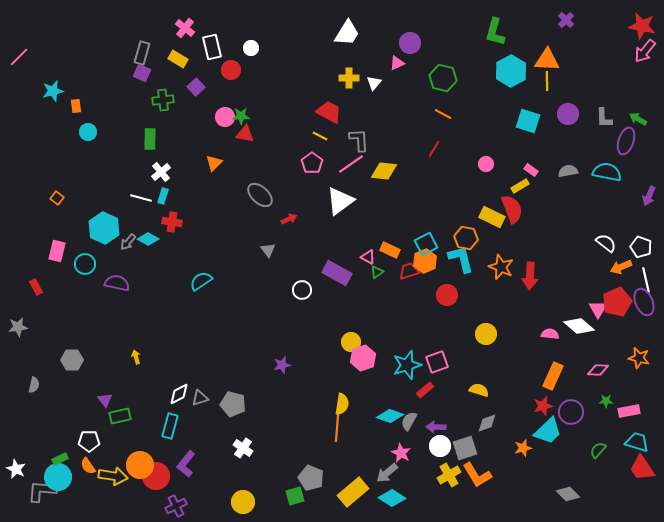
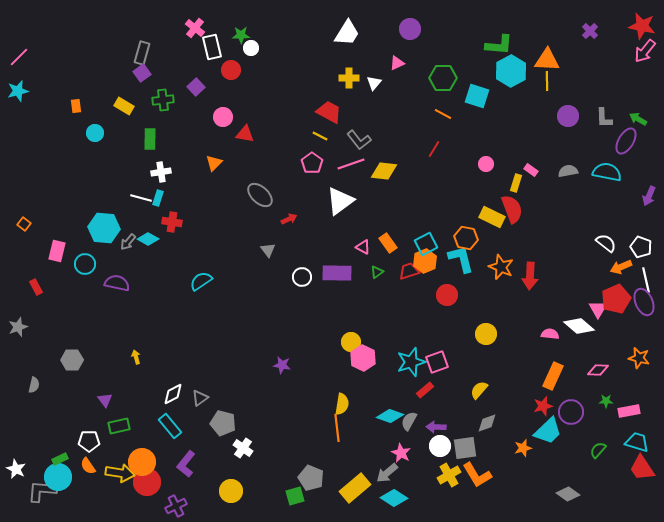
purple cross at (566, 20): moved 24 px right, 11 px down
pink cross at (185, 28): moved 10 px right
green L-shape at (495, 32): moved 4 px right, 13 px down; rotated 100 degrees counterclockwise
purple circle at (410, 43): moved 14 px up
yellow rectangle at (178, 59): moved 54 px left, 47 px down
purple square at (142, 73): rotated 30 degrees clockwise
green hexagon at (443, 78): rotated 12 degrees counterclockwise
cyan star at (53, 91): moved 35 px left
purple circle at (568, 114): moved 2 px down
green star at (241, 116): moved 81 px up
pink circle at (225, 117): moved 2 px left
cyan square at (528, 121): moved 51 px left, 25 px up
cyan circle at (88, 132): moved 7 px right, 1 px down
gray L-shape at (359, 140): rotated 145 degrees clockwise
purple ellipse at (626, 141): rotated 12 degrees clockwise
pink line at (351, 164): rotated 16 degrees clockwise
white cross at (161, 172): rotated 30 degrees clockwise
yellow rectangle at (520, 186): moved 4 px left, 3 px up; rotated 42 degrees counterclockwise
cyan rectangle at (163, 196): moved 5 px left, 2 px down
orange square at (57, 198): moved 33 px left, 26 px down
cyan hexagon at (104, 228): rotated 20 degrees counterclockwise
orange rectangle at (390, 250): moved 2 px left, 7 px up; rotated 30 degrees clockwise
pink triangle at (368, 257): moved 5 px left, 10 px up
purple rectangle at (337, 273): rotated 28 degrees counterclockwise
white circle at (302, 290): moved 13 px up
red pentagon at (617, 302): moved 1 px left, 3 px up
gray star at (18, 327): rotated 12 degrees counterclockwise
pink hexagon at (363, 358): rotated 15 degrees counterclockwise
purple star at (282, 365): rotated 24 degrees clockwise
cyan star at (407, 365): moved 4 px right, 3 px up
yellow semicircle at (479, 390): rotated 66 degrees counterclockwise
white diamond at (179, 394): moved 6 px left
gray triangle at (200, 398): rotated 18 degrees counterclockwise
gray pentagon at (233, 404): moved 10 px left, 19 px down
green rectangle at (120, 416): moved 1 px left, 10 px down
cyan rectangle at (170, 426): rotated 55 degrees counterclockwise
orange line at (337, 428): rotated 12 degrees counterclockwise
gray square at (465, 448): rotated 10 degrees clockwise
orange circle at (140, 465): moved 2 px right, 3 px up
yellow arrow at (113, 476): moved 7 px right, 3 px up
red circle at (156, 476): moved 9 px left, 6 px down
yellow rectangle at (353, 492): moved 2 px right, 4 px up
gray diamond at (568, 494): rotated 10 degrees counterclockwise
cyan diamond at (392, 498): moved 2 px right
yellow circle at (243, 502): moved 12 px left, 11 px up
